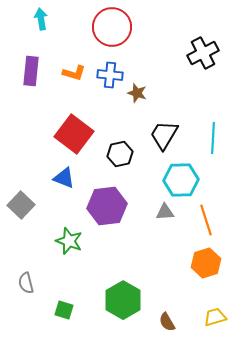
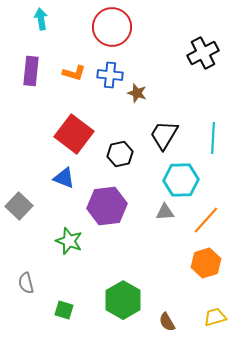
gray square: moved 2 px left, 1 px down
orange line: rotated 60 degrees clockwise
